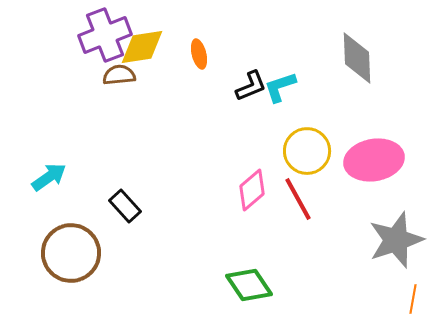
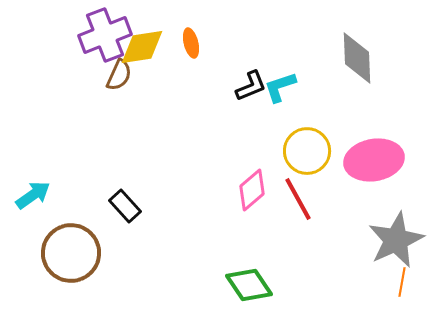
orange ellipse: moved 8 px left, 11 px up
brown semicircle: rotated 120 degrees clockwise
cyan arrow: moved 16 px left, 18 px down
gray star: rotated 6 degrees counterclockwise
orange line: moved 11 px left, 17 px up
